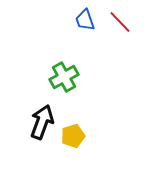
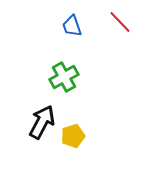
blue trapezoid: moved 13 px left, 6 px down
black arrow: rotated 8 degrees clockwise
